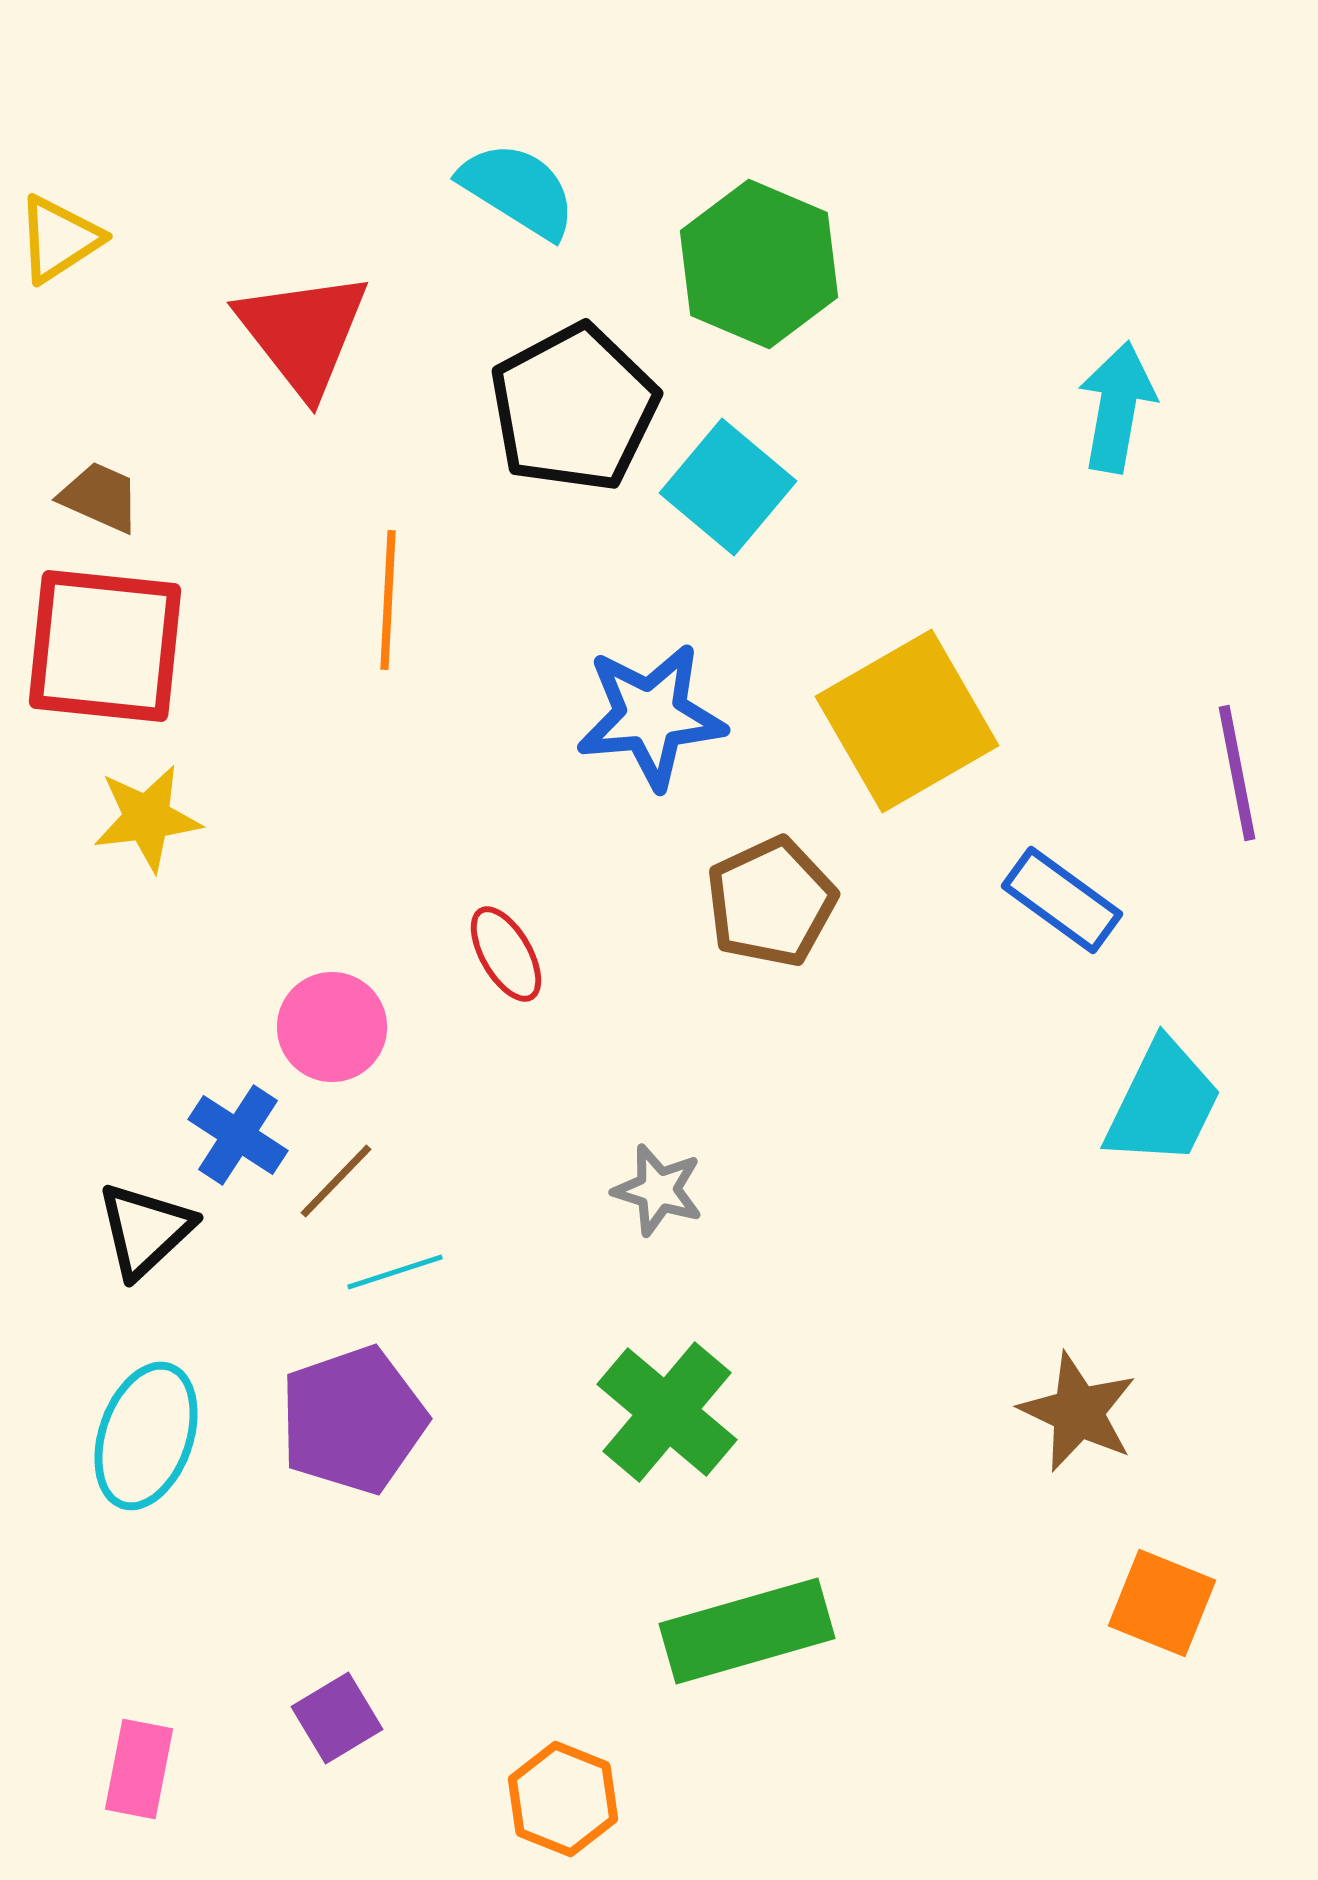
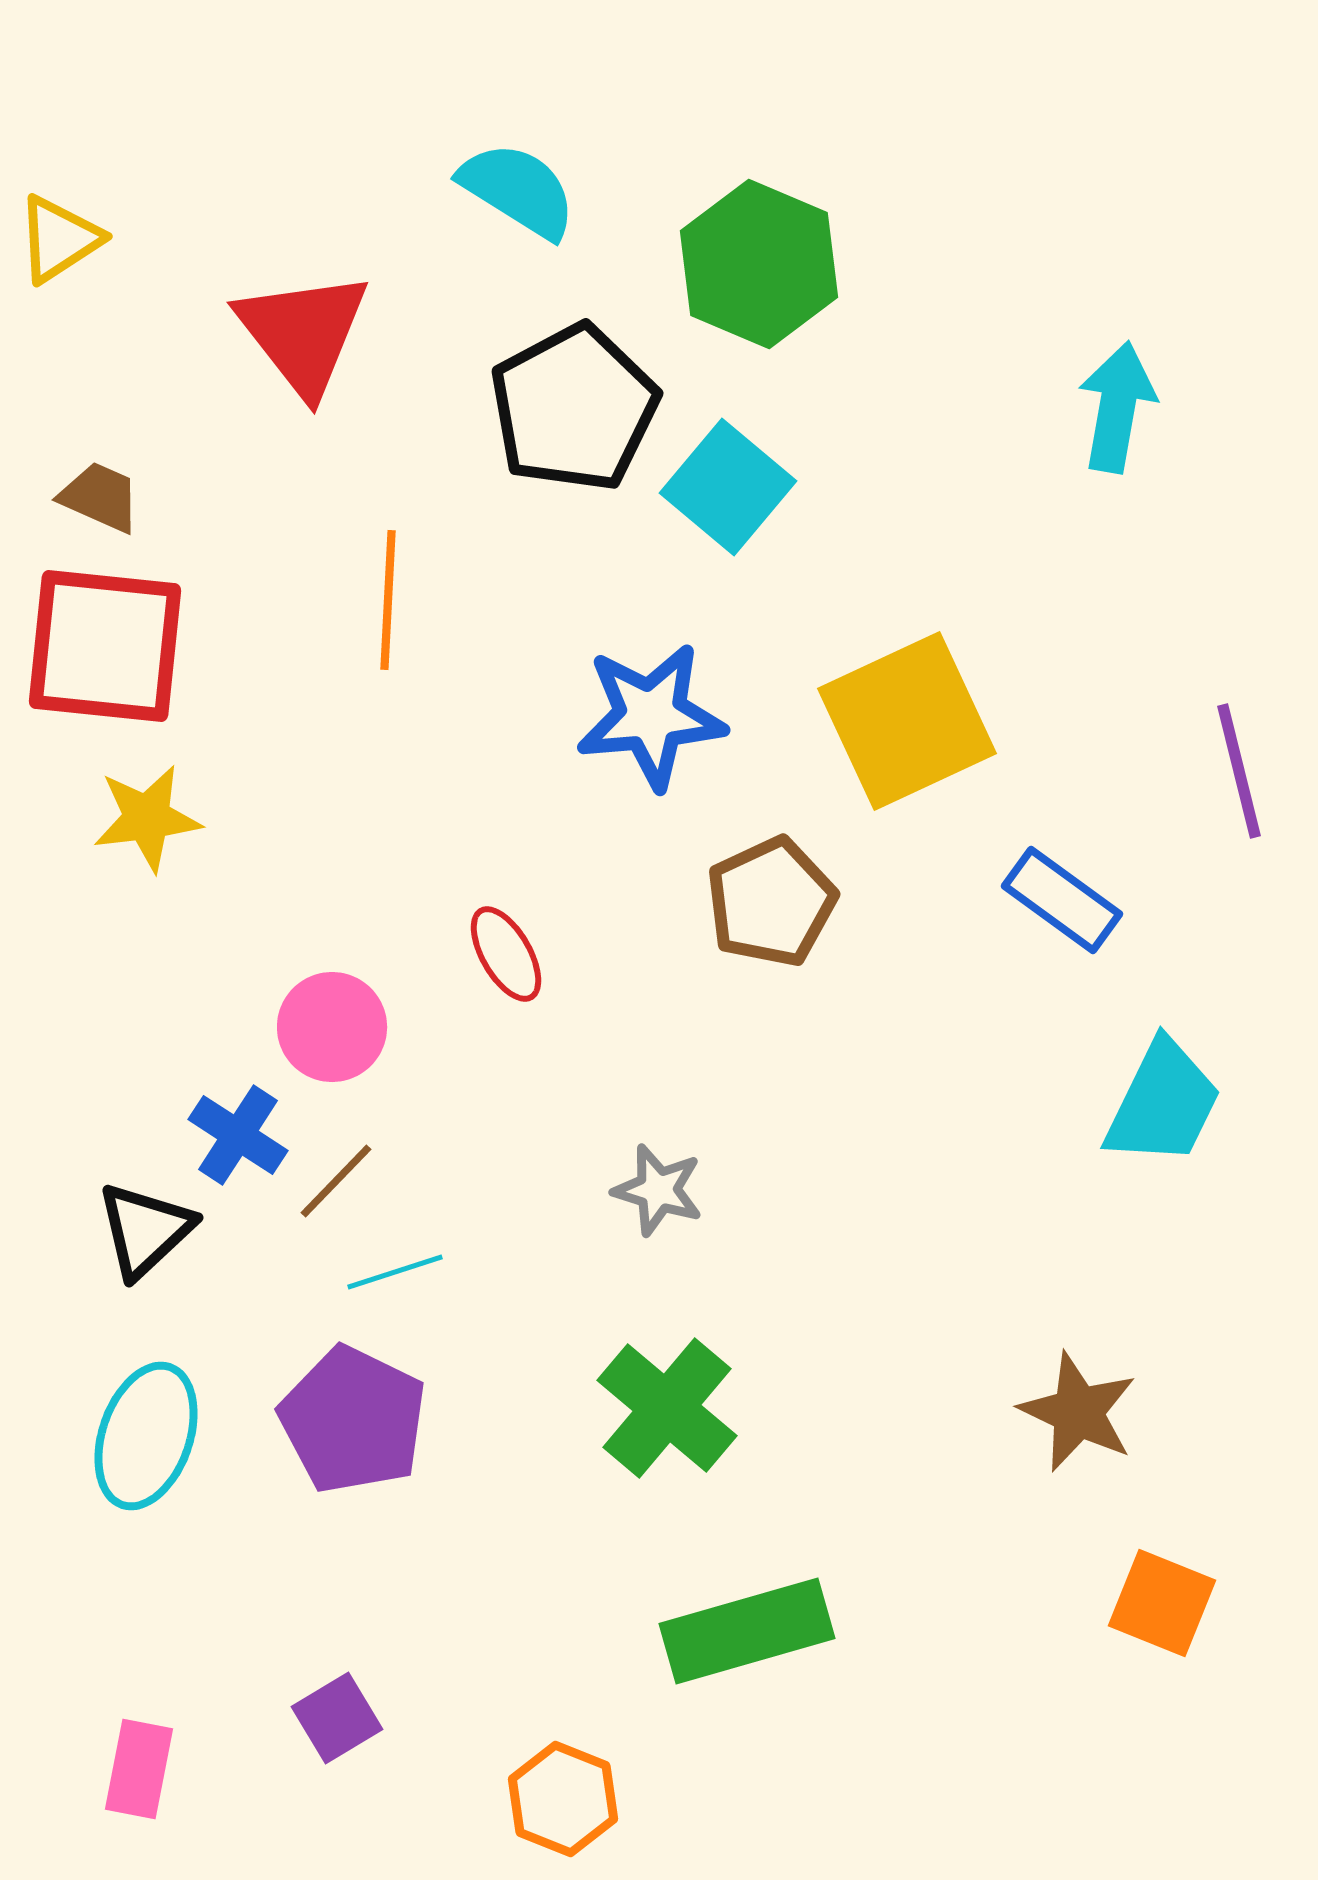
yellow square: rotated 5 degrees clockwise
purple line: moved 2 px right, 2 px up; rotated 3 degrees counterclockwise
green cross: moved 4 px up
purple pentagon: rotated 27 degrees counterclockwise
